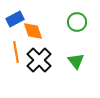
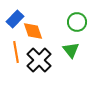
blue rectangle: rotated 18 degrees counterclockwise
green triangle: moved 5 px left, 11 px up
